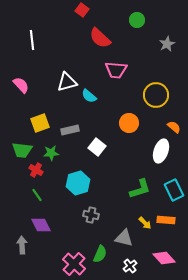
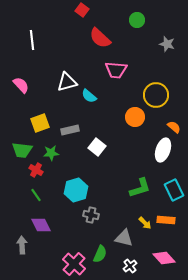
gray star: rotated 28 degrees counterclockwise
orange circle: moved 6 px right, 6 px up
white ellipse: moved 2 px right, 1 px up
cyan hexagon: moved 2 px left, 7 px down
green L-shape: moved 1 px up
green line: moved 1 px left
